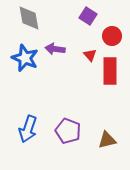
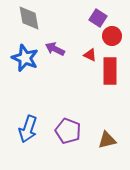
purple square: moved 10 px right, 2 px down
purple arrow: rotated 18 degrees clockwise
red triangle: rotated 24 degrees counterclockwise
